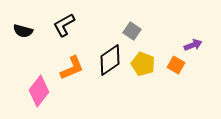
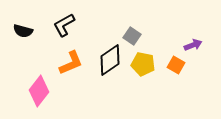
gray square: moved 5 px down
yellow pentagon: rotated 10 degrees counterclockwise
orange L-shape: moved 1 px left, 5 px up
